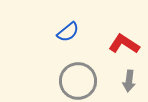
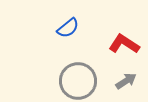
blue semicircle: moved 4 px up
gray arrow: moved 3 px left; rotated 130 degrees counterclockwise
